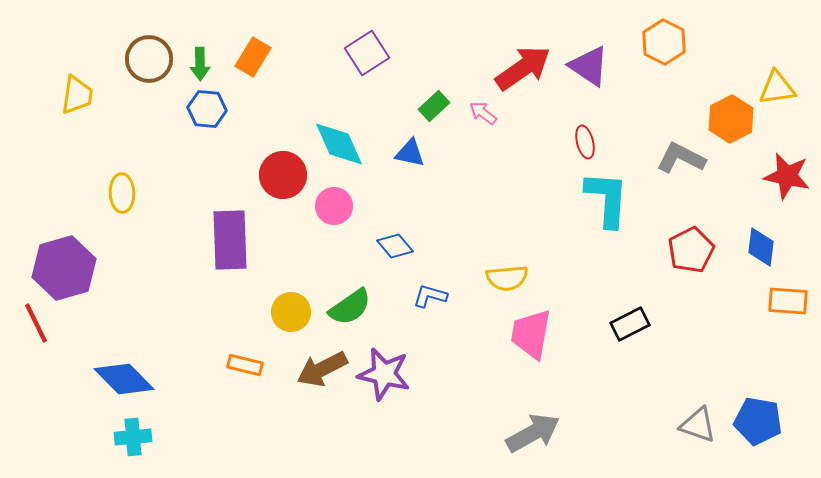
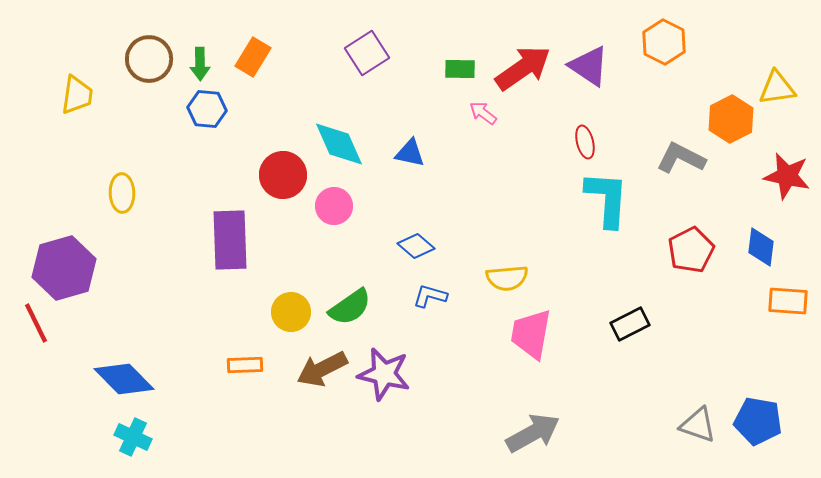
green rectangle at (434, 106): moved 26 px right, 37 px up; rotated 44 degrees clockwise
blue diamond at (395, 246): moved 21 px right; rotated 9 degrees counterclockwise
orange rectangle at (245, 365): rotated 16 degrees counterclockwise
cyan cross at (133, 437): rotated 30 degrees clockwise
